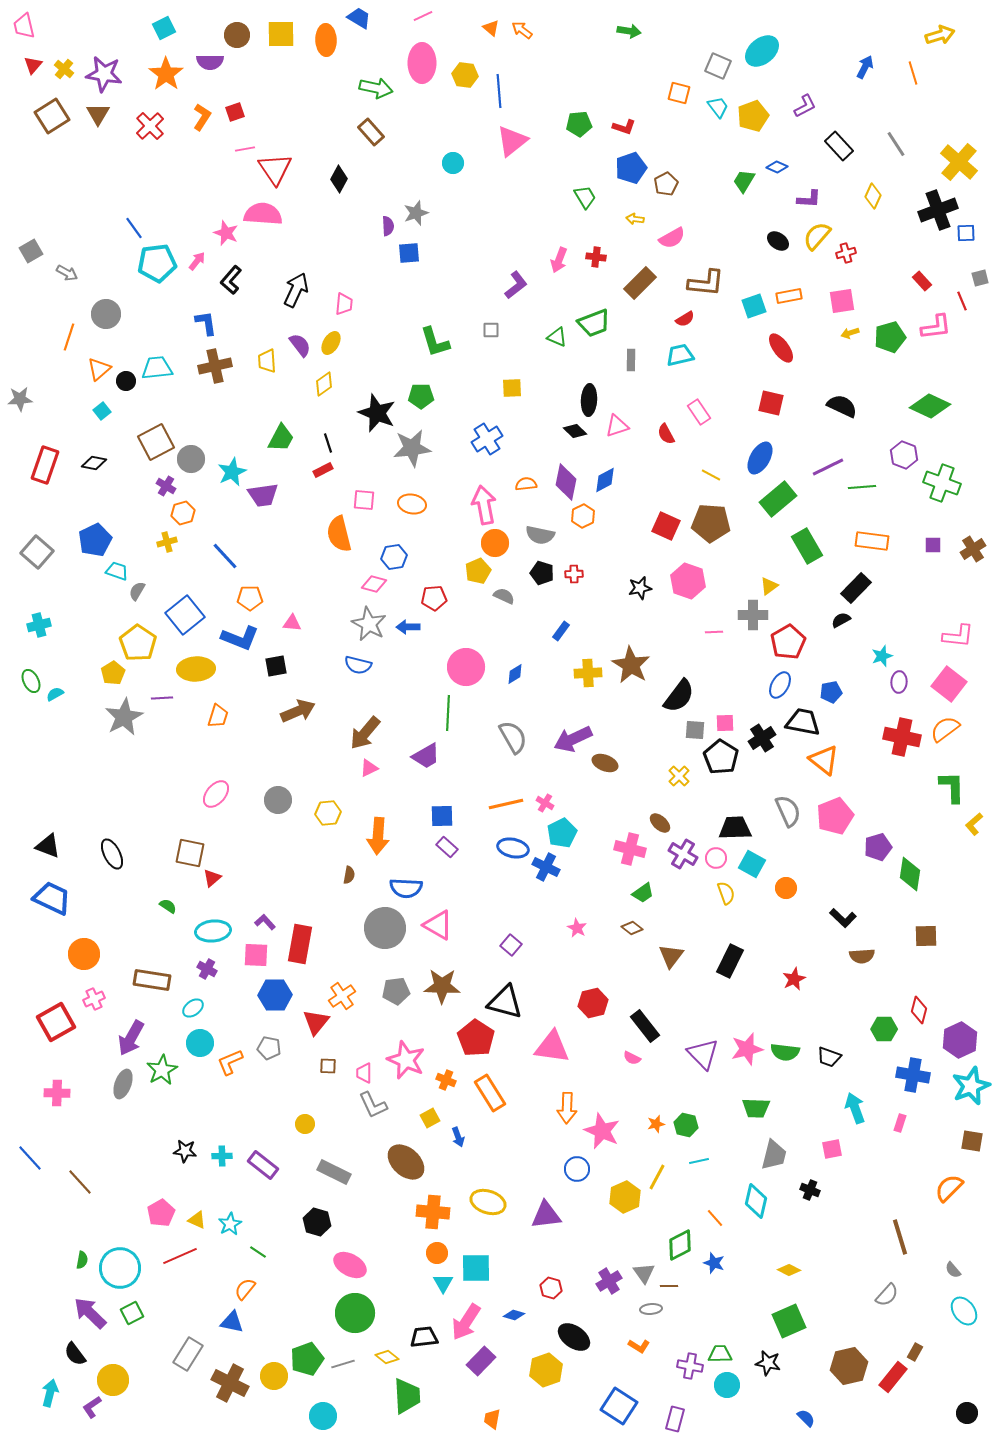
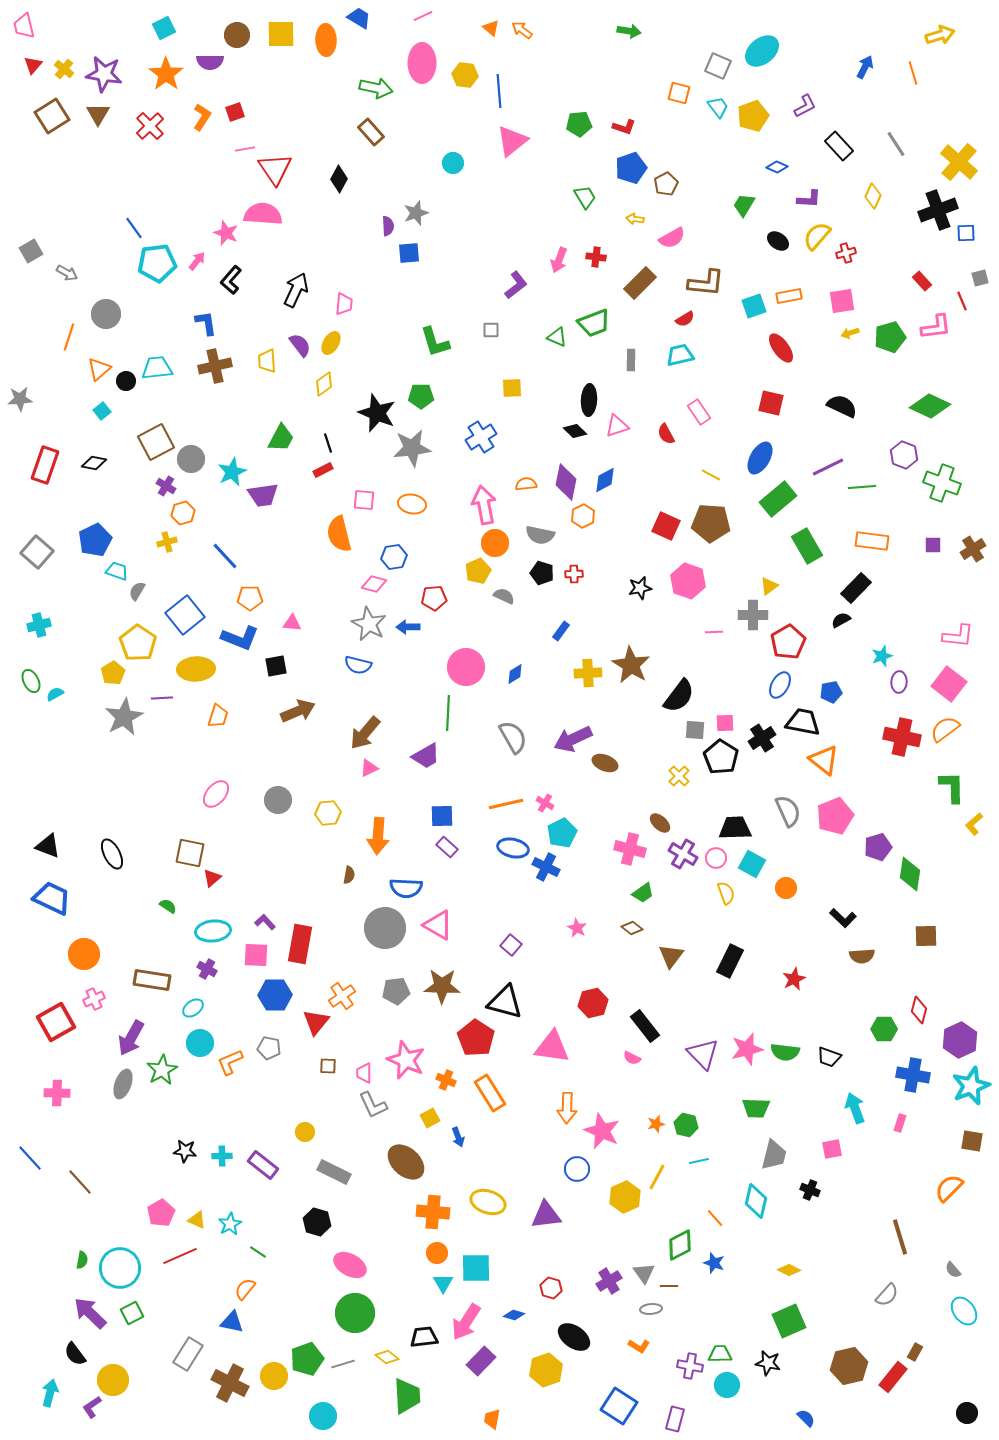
green trapezoid at (744, 181): moved 24 px down
blue cross at (487, 439): moved 6 px left, 2 px up
yellow circle at (305, 1124): moved 8 px down
